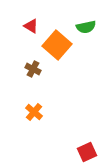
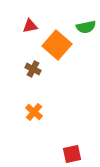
red triangle: moved 1 px left; rotated 42 degrees counterclockwise
red square: moved 15 px left, 2 px down; rotated 12 degrees clockwise
